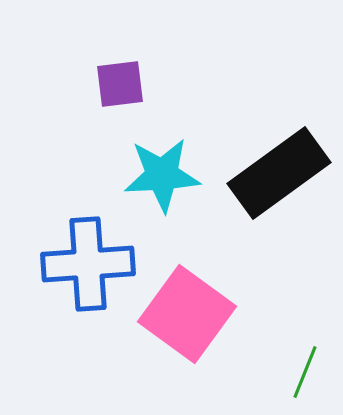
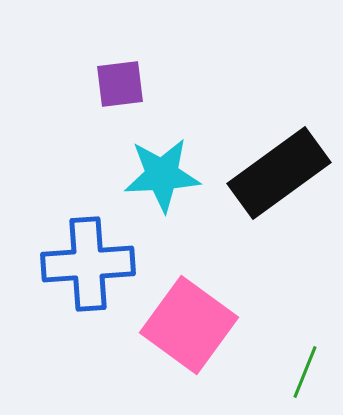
pink square: moved 2 px right, 11 px down
